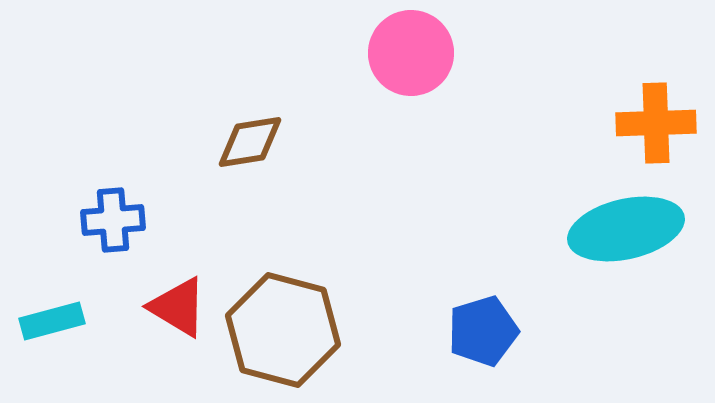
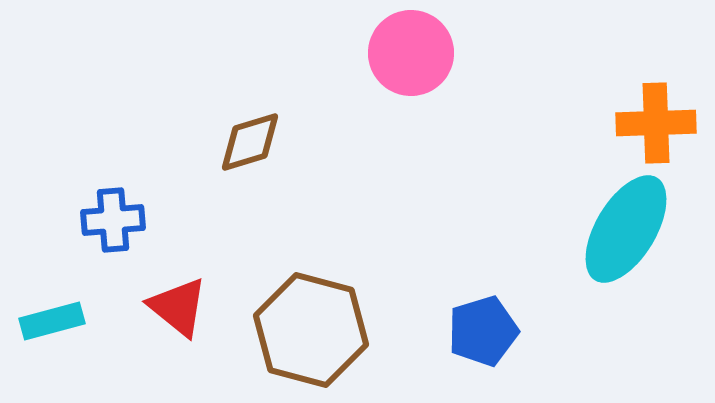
brown diamond: rotated 8 degrees counterclockwise
cyan ellipse: rotated 46 degrees counterclockwise
red triangle: rotated 8 degrees clockwise
brown hexagon: moved 28 px right
